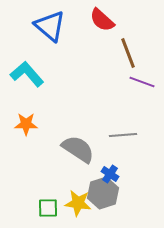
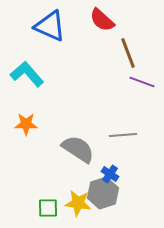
blue triangle: rotated 16 degrees counterclockwise
